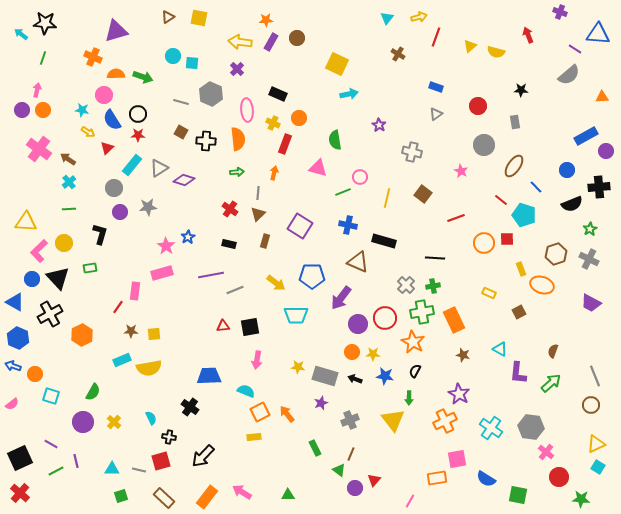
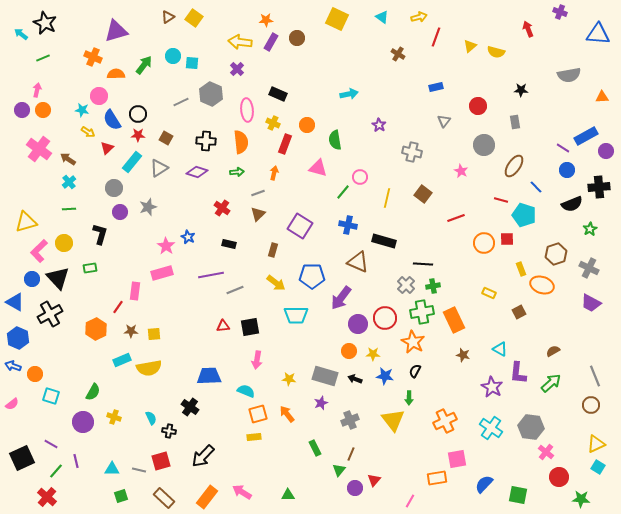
yellow square at (199, 18): moved 5 px left; rotated 24 degrees clockwise
cyan triangle at (387, 18): moved 5 px left, 1 px up; rotated 32 degrees counterclockwise
black star at (45, 23): rotated 20 degrees clockwise
red arrow at (528, 35): moved 6 px up
purple line at (575, 49): moved 12 px left, 99 px down
green line at (43, 58): rotated 48 degrees clockwise
yellow square at (337, 64): moved 45 px up
gray semicircle at (569, 75): rotated 30 degrees clockwise
green arrow at (143, 77): moved 1 px right, 12 px up; rotated 72 degrees counterclockwise
blue rectangle at (436, 87): rotated 32 degrees counterclockwise
pink circle at (104, 95): moved 5 px left, 1 px down
gray line at (181, 102): rotated 42 degrees counterclockwise
gray triangle at (436, 114): moved 8 px right, 7 px down; rotated 16 degrees counterclockwise
orange circle at (299, 118): moved 8 px right, 7 px down
brown square at (181, 132): moved 15 px left, 6 px down
orange semicircle at (238, 139): moved 3 px right, 3 px down
cyan rectangle at (132, 165): moved 3 px up
purple diamond at (184, 180): moved 13 px right, 8 px up
green line at (343, 192): rotated 28 degrees counterclockwise
gray line at (258, 193): rotated 64 degrees clockwise
red line at (501, 200): rotated 24 degrees counterclockwise
gray star at (148, 207): rotated 12 degrees counterclockwise
red cross at (230, 209): moved 8 px left, 1 px up
yellow triangle at (26, 222): rotated 20 degrees counterclockwise
blue star at (188, 237): rotated 16 degrees counterclockwise
brown rectangle at (265, 241): moved 8 px right, 9 px down
black line at (435, 258): moved 12 px left, 6 px down
gray cross at (589, 259): moved 9 px down
orange hexagon at (82, 335): moved 14 px right, 6 px up
brown semicircle at (553, 351): rotated 40 degrees clockwise
orange circle at (352, 352): moved 3 px left, 1 px up
yellow star at (298, 367): moved 9 px left, 12 px down
purple star at (459, 394): moved 33 px right, 7 px up
orange square at (260, 412): moved 2 px left, 2 px down; rotated 12 degrees clockwise
yellow cross at (114, 422): moved 5 px up; rotated 24 degrees counterclockwise
black cross at (169, 437): moved 6 px up
black square at (20, 458): moved 2 px right
green triangle at (339, 470): rotated 32 degrees clockwise
green line at (56, 471): rotated 21 degrees counterclockwise
blue semicircle at (486, 479): moved 2 px left, 5 px down; rotated 102 degrees clockwise
red cross at (20, 493): moved 27 px right, 4 px down
